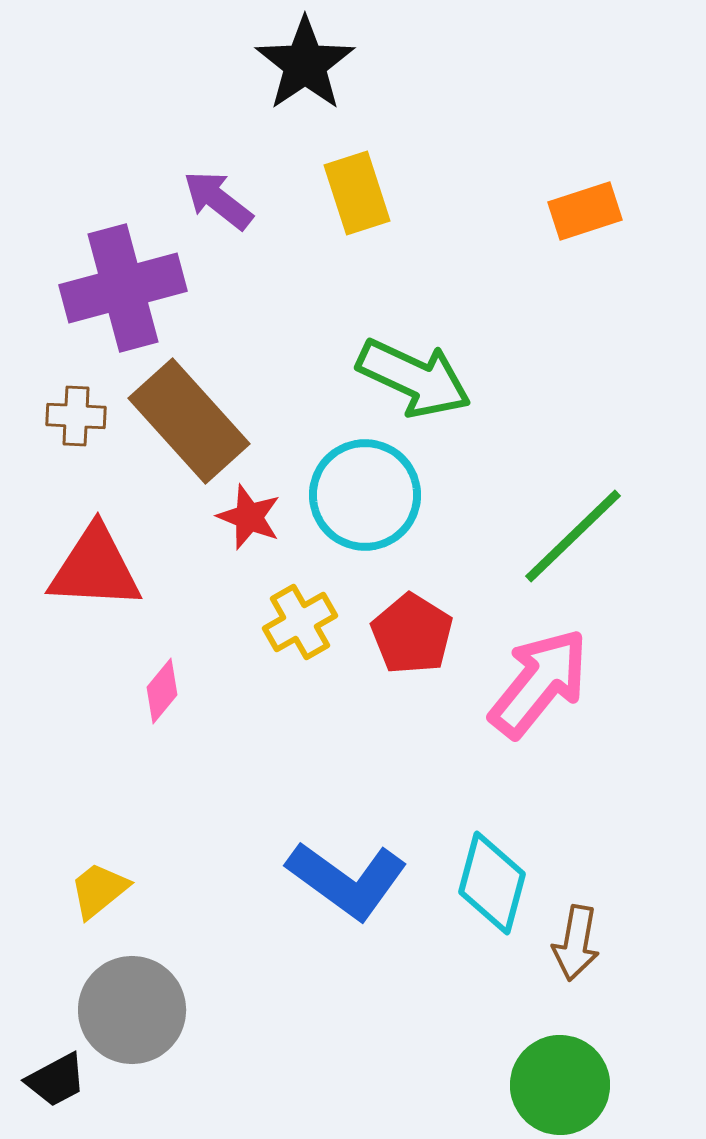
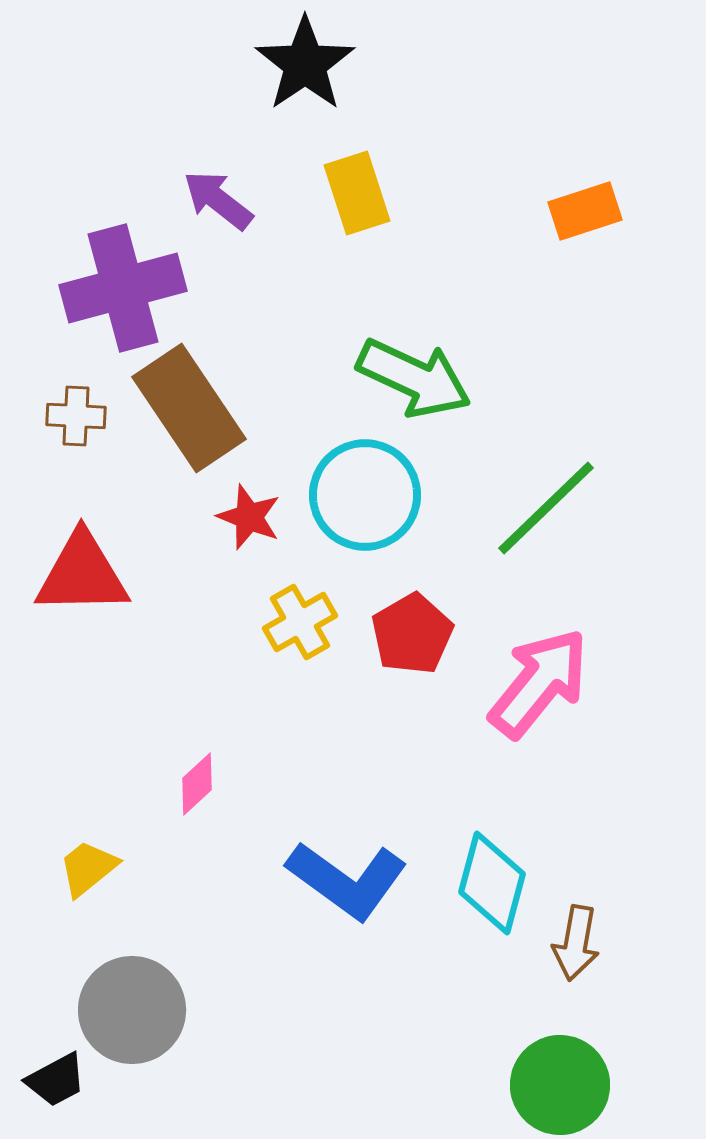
brown rectangle: moved 13 px up; rotated 8 degrees clockwise
green line: moved 27 px left, 28 px up
red triangle: moved 13 px left, 6 px down; rotated 4 degrees counterclockwise
red pentagon: rotated 10 degrees clockwise
pink diamond: moved 35 px right, 93 px down; rotated 8 degrees clockwise
yellow trapezoid: moved 11 px left, 22 px up
